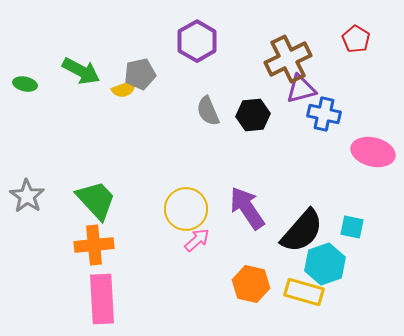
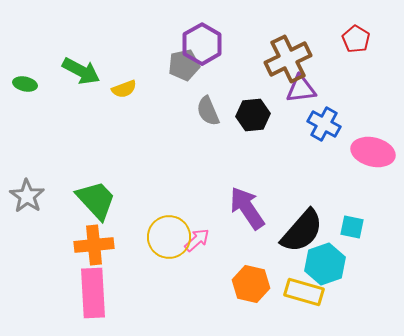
purple hexagon: moved 5 px right, 3 px down
gray pentagon: moved 44 px right, 9 px up
purple triangle: rotated 8 degrees clockwise
blue cross: moved 10 px down; rotated 16 degrees clockwise
yellow circle: moved 17 px left, 28 px down
pink rectangle: moved 9 px left, 6 px up
